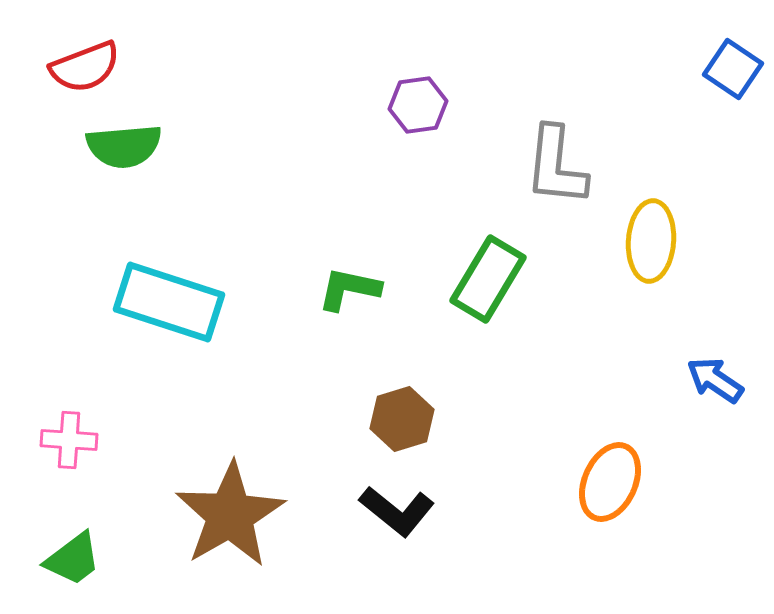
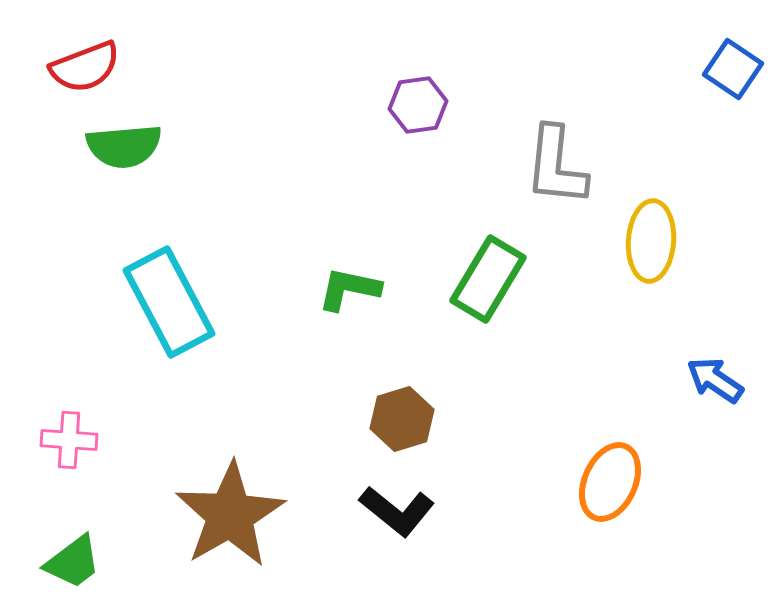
cyan rectangle: rotated 44 degrees clockwise
green trapezoid: moved 3 px down
